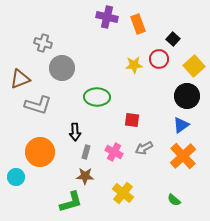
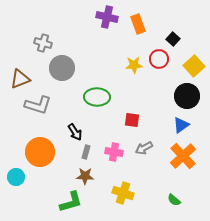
black arrow: rotated 30 degrees counterclockwise
pink cross: rotated 18 degrees counterclockwise
yellow cross: rotated 20 degrees counterclockwise
